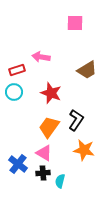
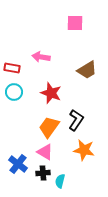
red rectangle: moved 5 px left, 2 px up; rotated 28 degrees clockwise
pink triangle: moved 1 px right, 1 px up
